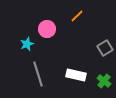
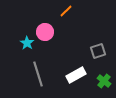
orange line: moved 11 px left, 5 px up
pink circle: moved 2 px left, 3 px down
cyan star: moved 1 px up; rotated 16 degrees counterclockwise
gray square: moved 7 px left, 3 px down; rotated 14 degrees clockwise
white rectangle: rotated 42 degrees counterclockwise
